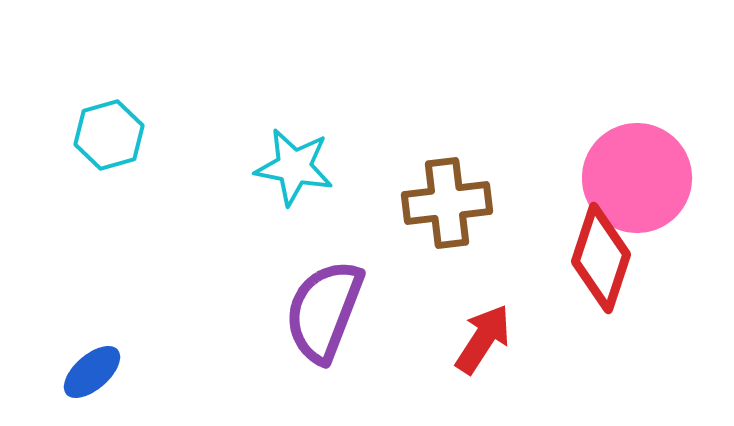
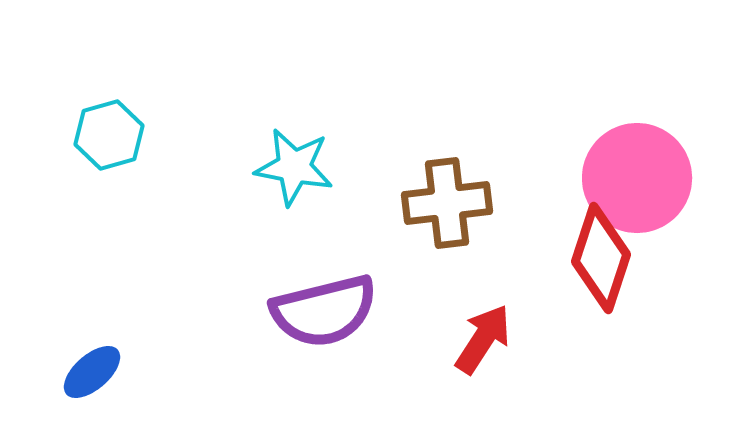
purple semicircle: rotated 125 degrees counterclockwise
